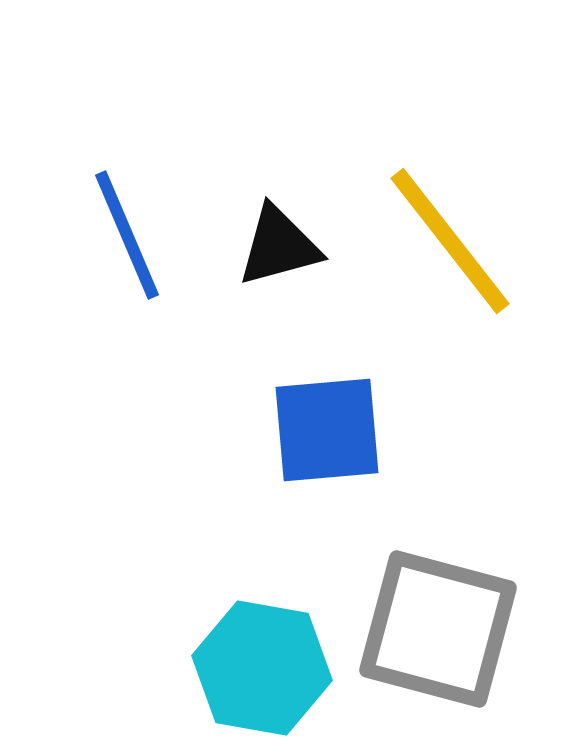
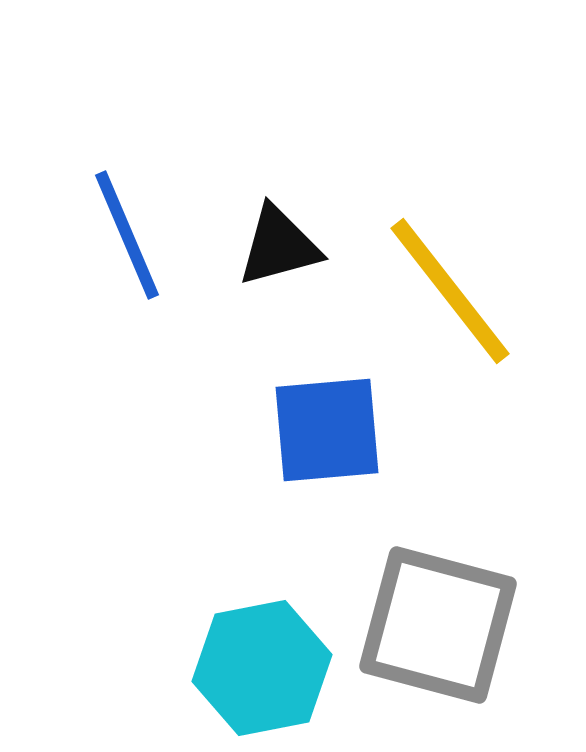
yellow line: moved 50 px down
gray square: moved 4 px up
cyan hexagon: rotated 21 degrees counterclockwise
